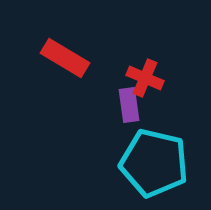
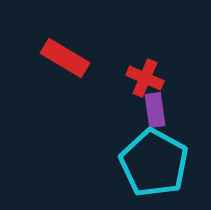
purple rectangle: moved 26 px right, 5 px down
cyan pentagon: rotated 16 degrees clockwise
